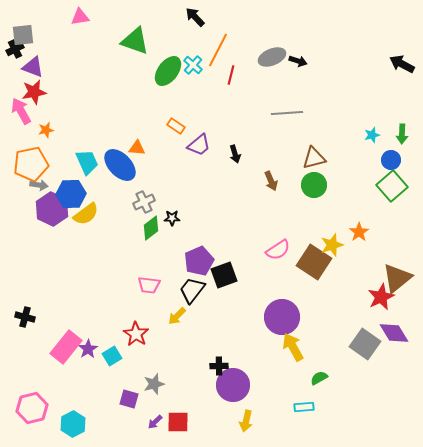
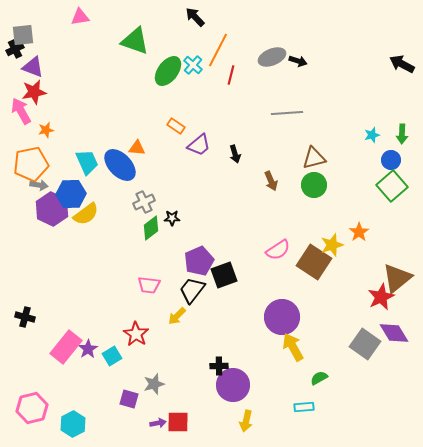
purple arrow at (155, 422): moved 3 px right, 1 px down; rotated 147 degrees counterclockwise
